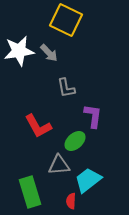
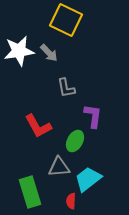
green ellipse: rotated 20 degrees counterclockwise
gray triangle: moved 2 px down
cyan trapezoid: moved 1 px up
